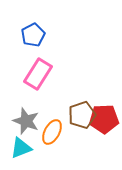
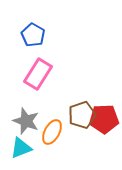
blue pentagon: rotated 15 degrees counterclockwise
